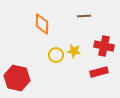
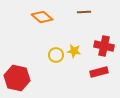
brown line: moved 4 px up
orange diamond: moved 7 px up; rotated 50 degrees counterclockwise
